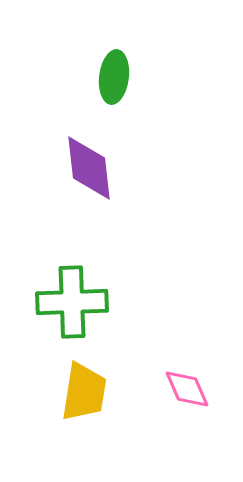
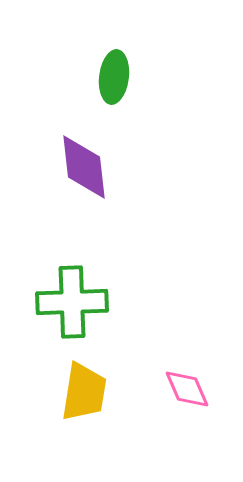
purple diamond: moved 5 px left, 1 px up
